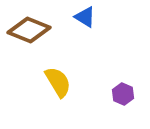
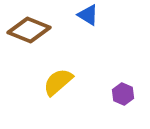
blue triangle: moved 3 px right, 2 px up
yellow semicircle: rotated 100 degrees counterclockwise
